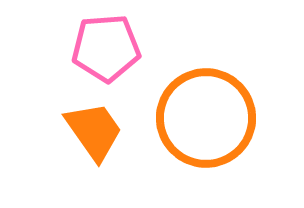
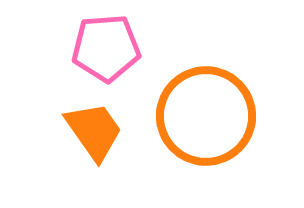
orange circle: moved 2 px up
